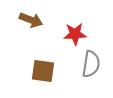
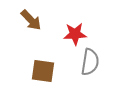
brown arrow: rotated 25 degrees clockwise
gray semicircle: moved 1 px left, 2 px up
